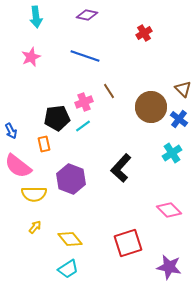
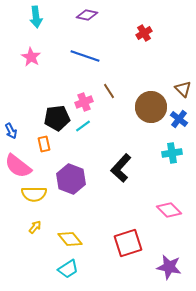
pink star: rotated 18 degrees counterclockwise
cyan cross: rotated 24 degrees clockwise
